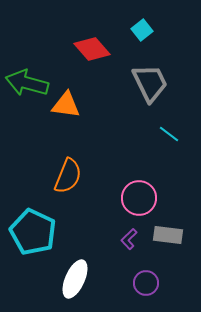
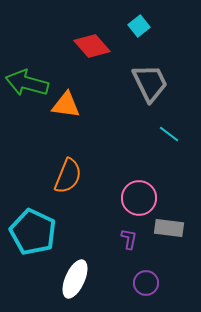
cyan square: moved 3 px left, 4 px up
red diamond: moved 3 px up
gray rectangle: moved 1 px right, 7 px up
purple L-shape: rotated 145 degrees clockwise
